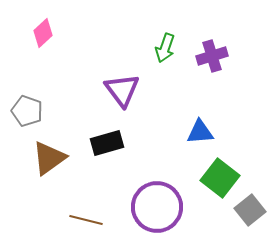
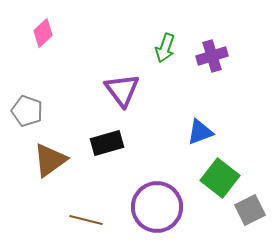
blue triangle: rotated 16 degrees counterclockwise
brown triangle: moved 1 px right, 2 px down
gray square: rotated 12 degrees clockwise
